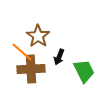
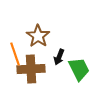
orange line: moved 7 px left, 2 px down; rotated 30 degrees clockwise
green trapezoid: moved 5 px left, 2 px up
